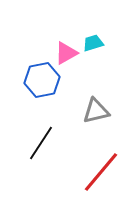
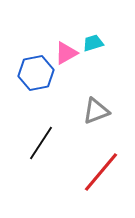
blue hexagon: moved 6 px left, 7 px up
gray triangle: rotated 8 degrees counterclockwise
